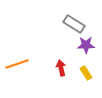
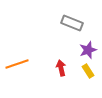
gray rectangle: moved 2 px left, 1 px up; rotated 10 degrees counterclockwise
purple star: moved 2 px right, 5 px down; rotated 18 degrees counterclockwise
yellow rectangle: moved 2 px right, 2 px up
